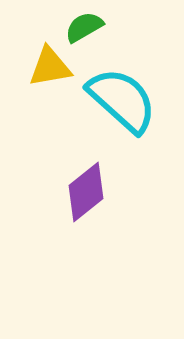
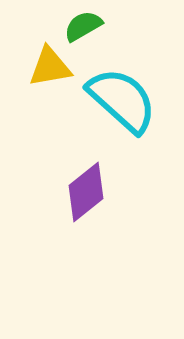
green semicircle: moved 1 px left, 1 px up
